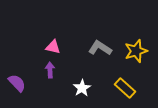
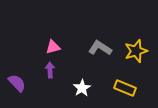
pink triangle: rotated 28 degrees counterclockwise
yellow rectangle: rotated 20 degrees counterclockwise
